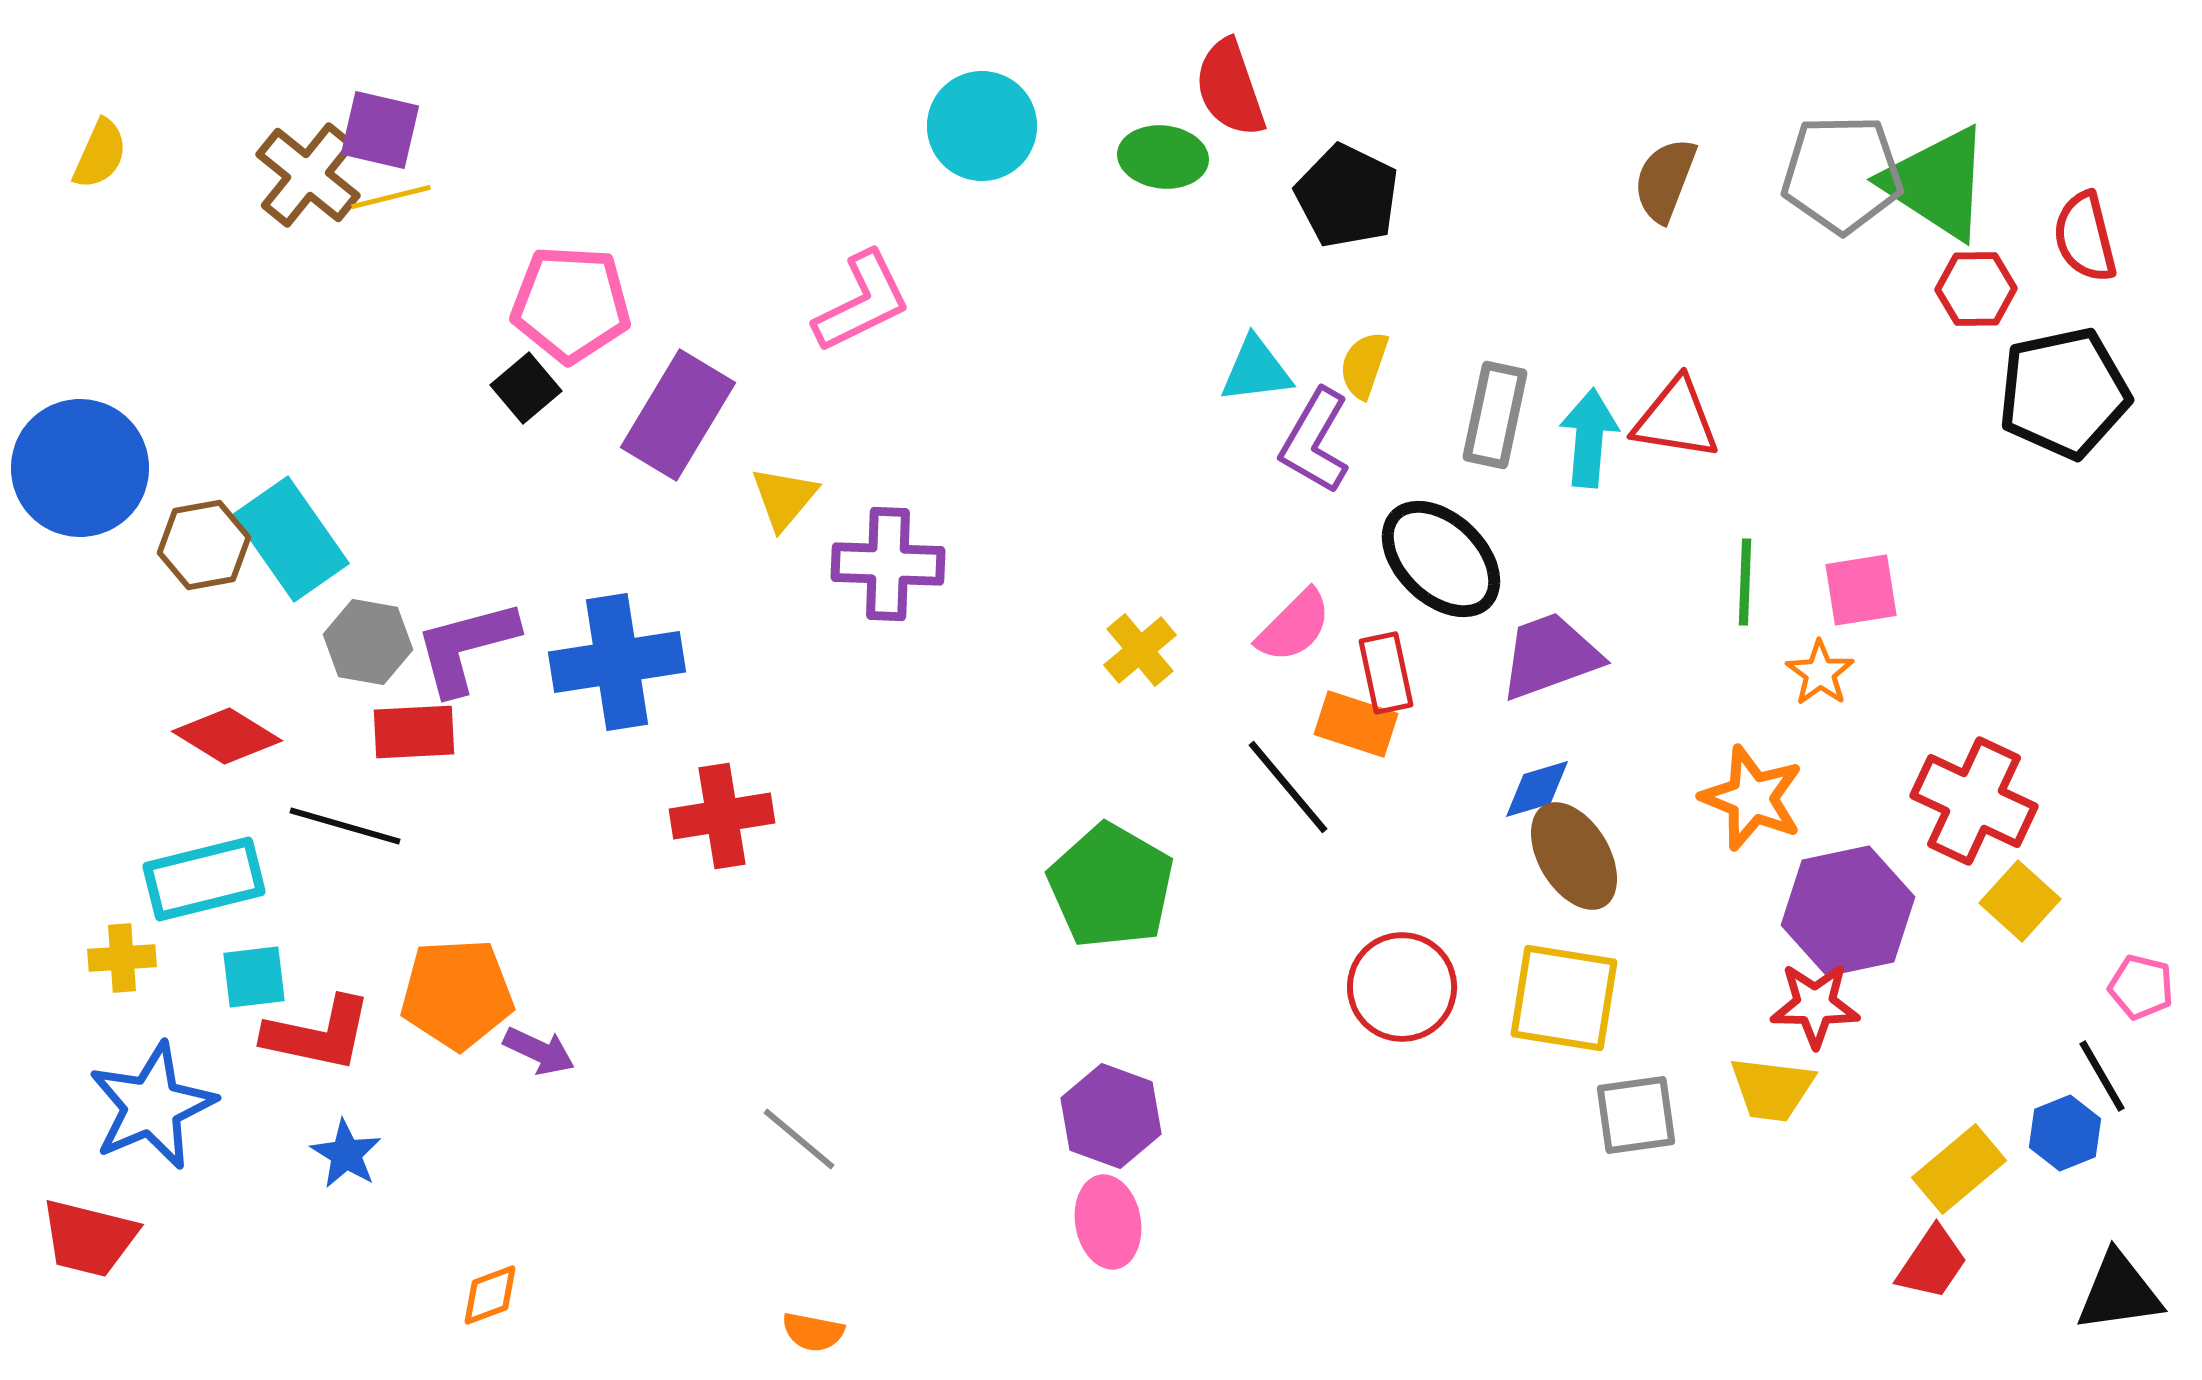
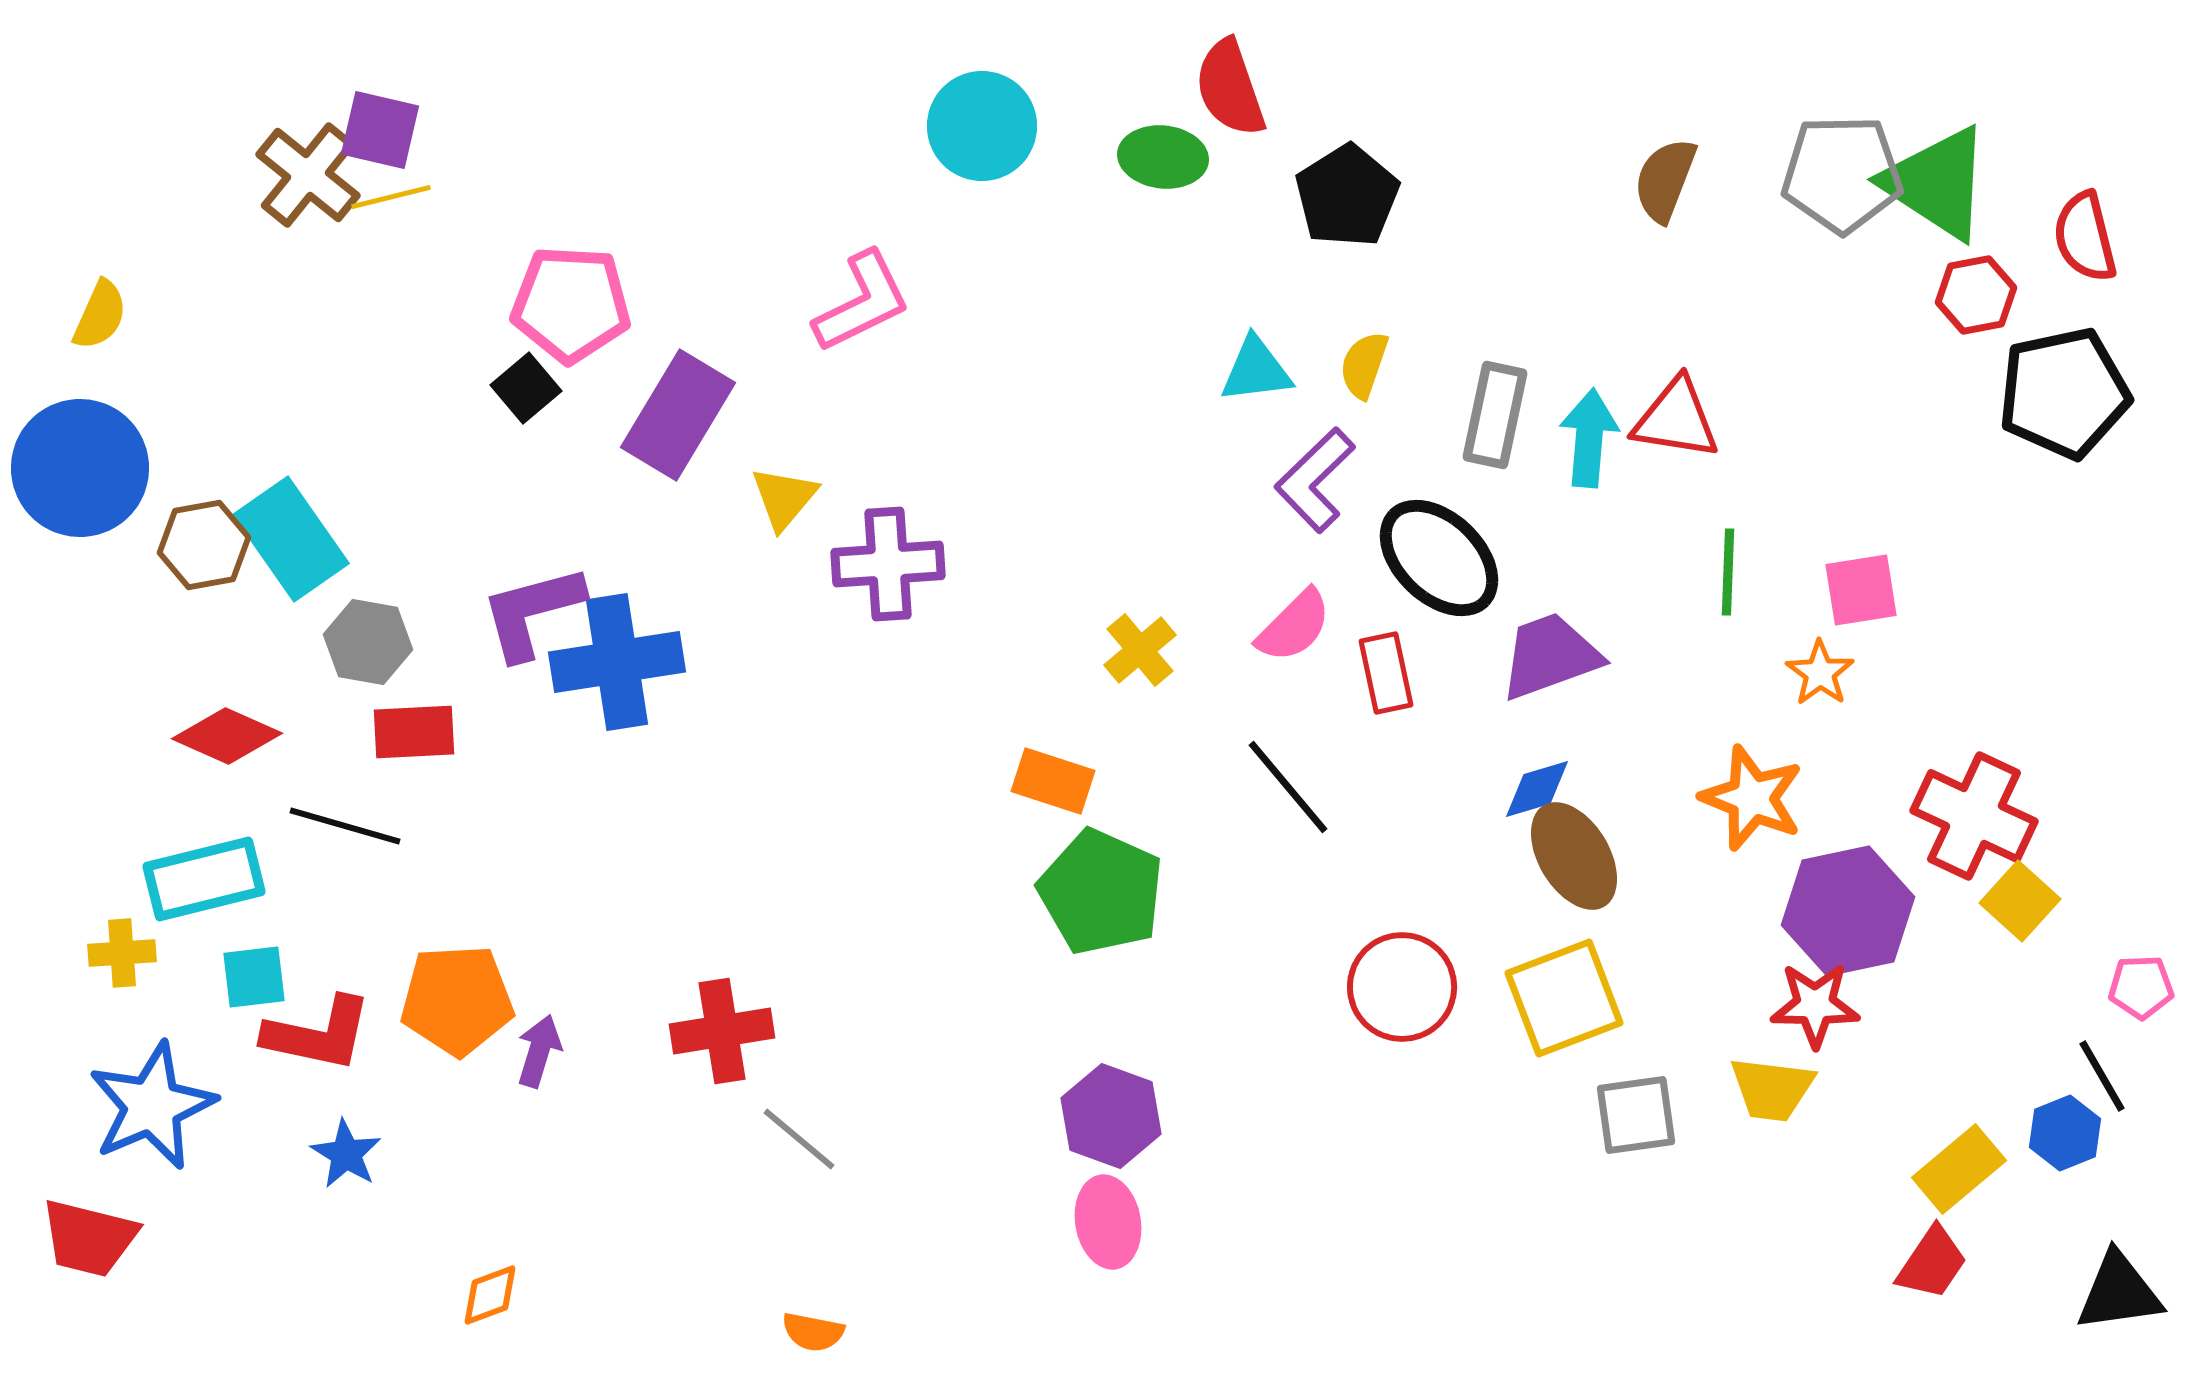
yellow semicircle at (100, 154): moved 161 px down
black pentagon at (1347, 196): rotated 14 degrees clockwise
red hexagon at (1976, 289): moved 6 px down; rotated 10 degrees counterclockwise
purple L-shape at (1315, 441): moved 39 px down; rotated 16 degrees clockwise
black ellipse at (1441, 559): moved 2 px left, 1 px up
purple cross at (888, 564): rotated 6 degrees counterclockwise
green line at (1745, 582): moved 17 px left, 10 px up
purple L-shape at (466, 647): moved 66 px right, 35 px up
orange rectangle at (1356, 724): moved 303 px left, 57 px down
red diamond at (227, 736): rotated 8 degrees counterclockwise
red cross at (1974, 801): moved 15 px down
red cross at (722, 816): moved 215 px down
green pentagon at (1111, 886): moved 10 px left, 6 px down; rotated 6 degrees counterclockwise
yellow cross at (122, 958): moved 5 px up
pink pentagon at (2141, 987): rotated 16 degrees counterclockwise
orange pentagon at (457, 994): moved 6 px down
yellow square at (1564, 998): rotated 30 degrees counterclockwise
purple arrow at (539, 1051): rotated 98 degrees counterclockwise
